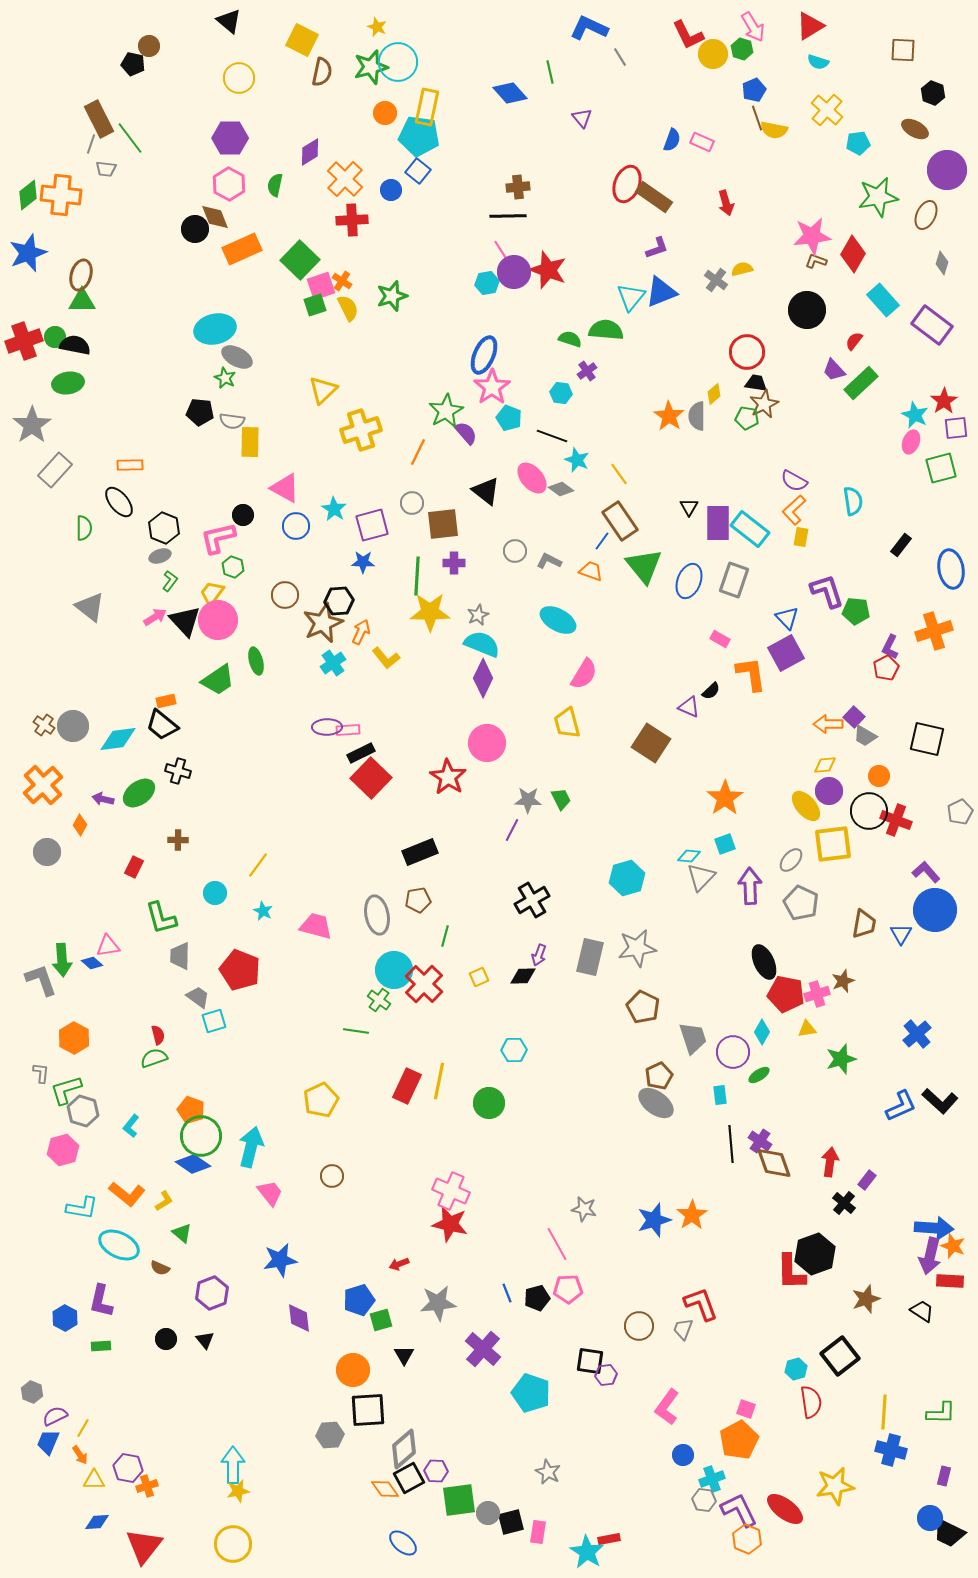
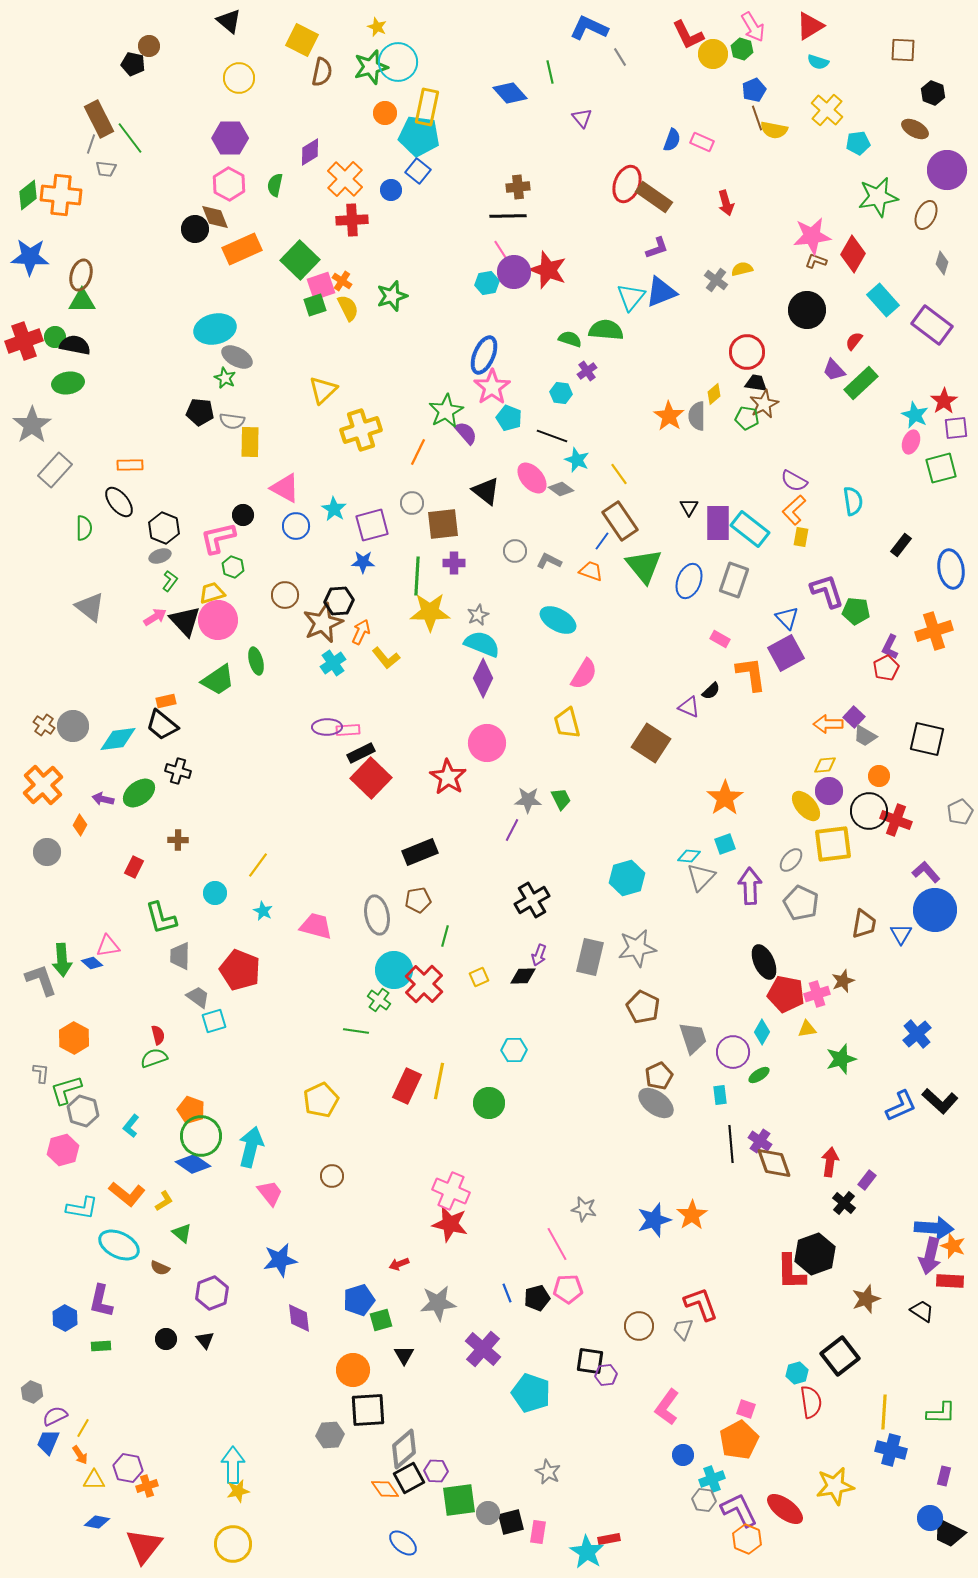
blue star at (28, 253): moved 2 px right, 4 px down; rotated 24 degrees clockwise
yellow trapezoid at (212, 593): rotated 36 degrees clockwise
cyan hexagon at (796, 1369): moved 1 px right, 4 px down
blue diamond at (97, 1522): rotated 15 degrees clockwise
